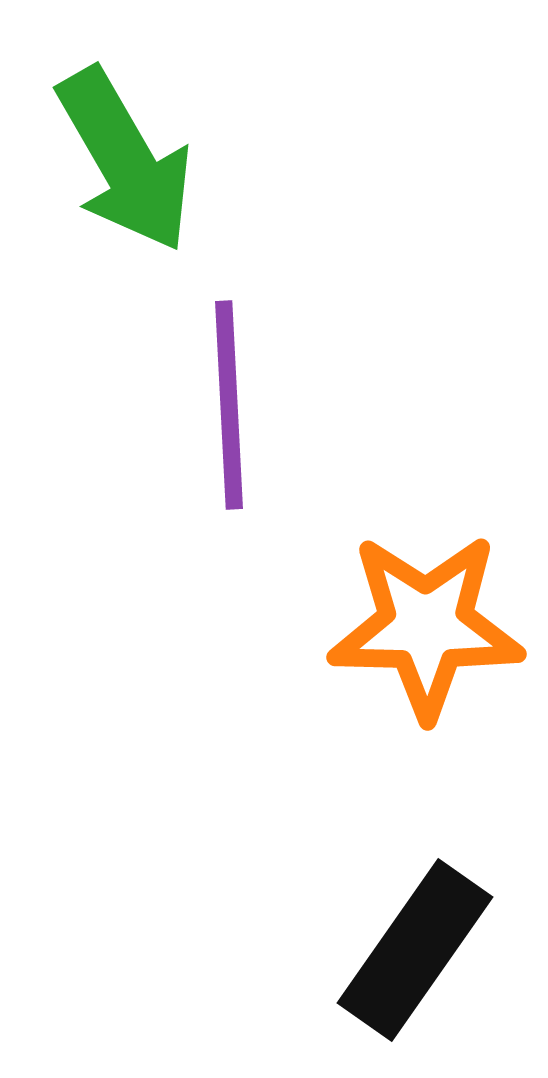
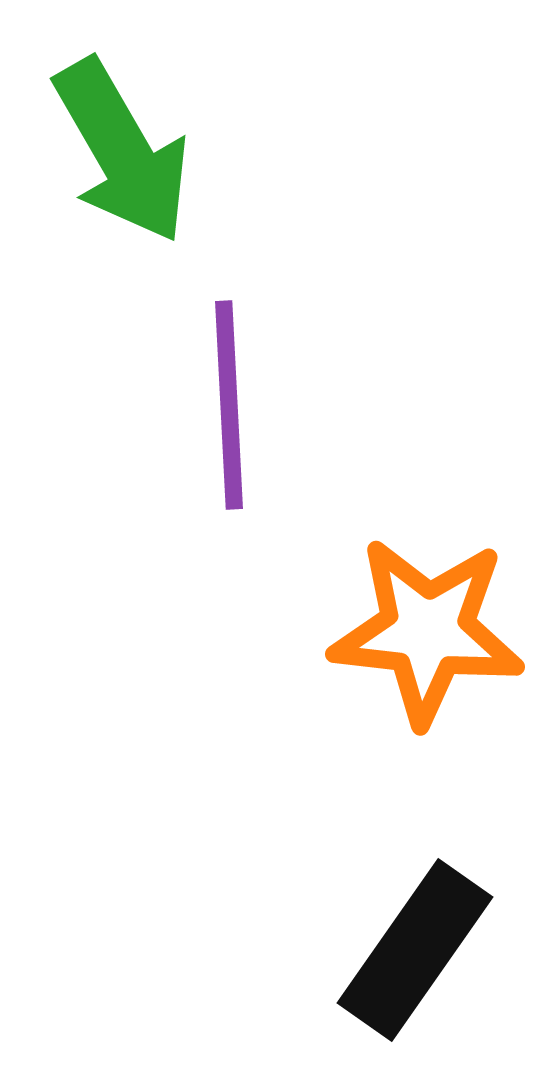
green arrow: moved 3 px left, 9 px up
orange star: moved 1 px right, 5 px down; rotated 5 degrees clockwise
